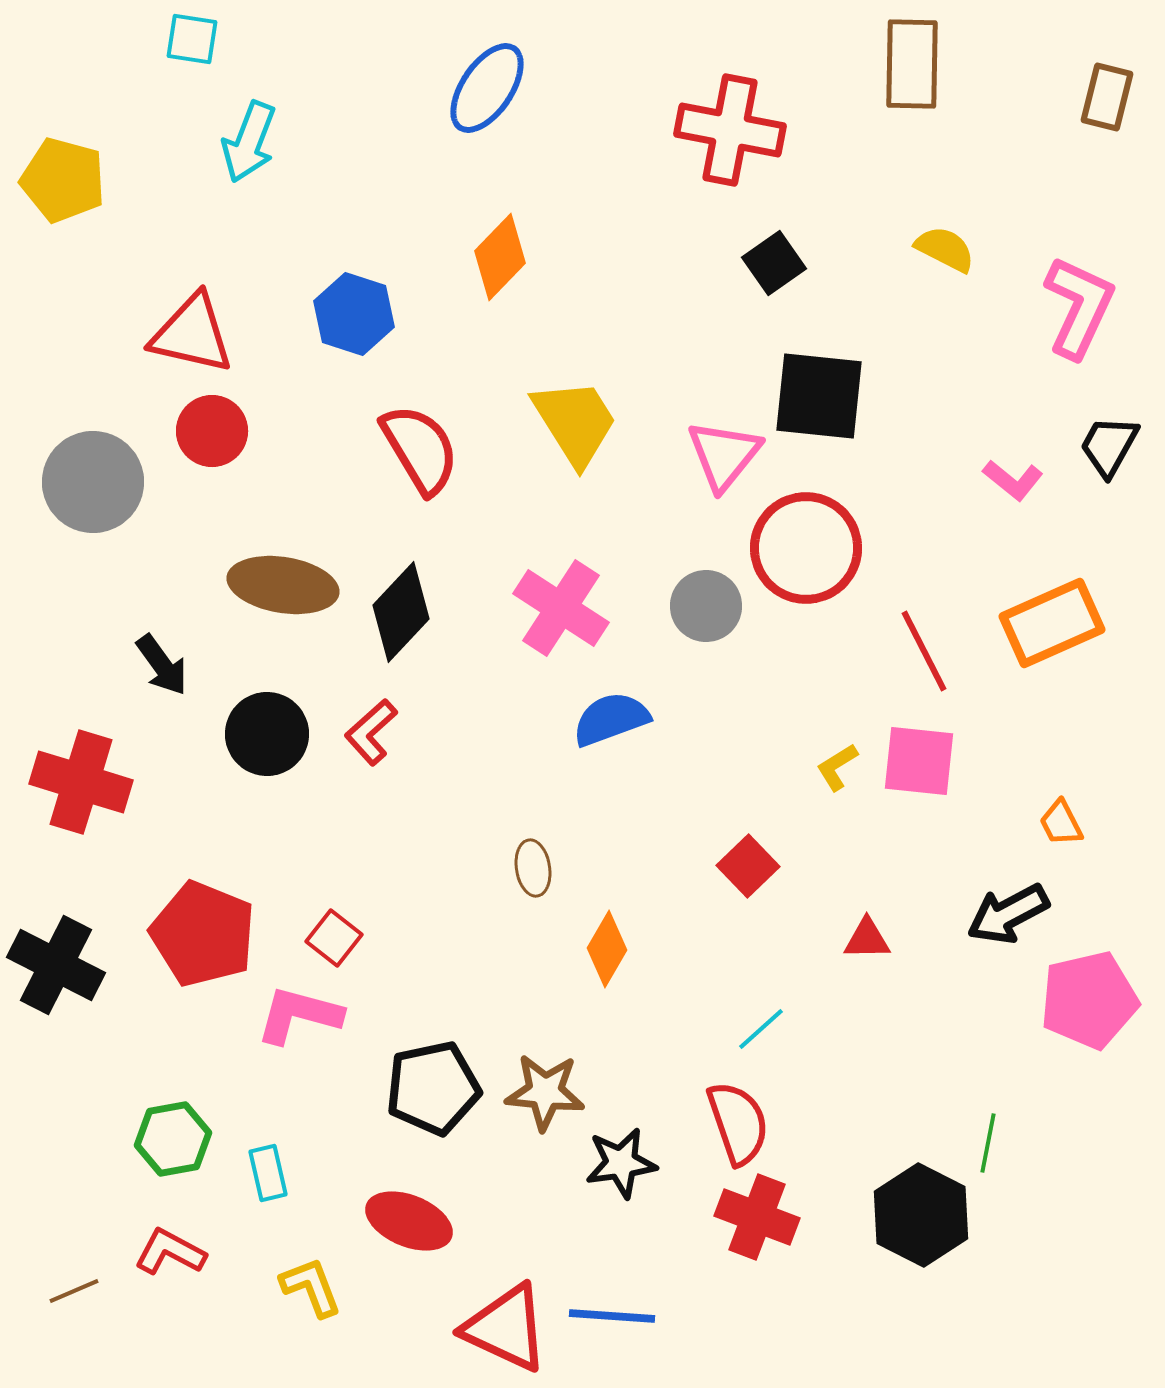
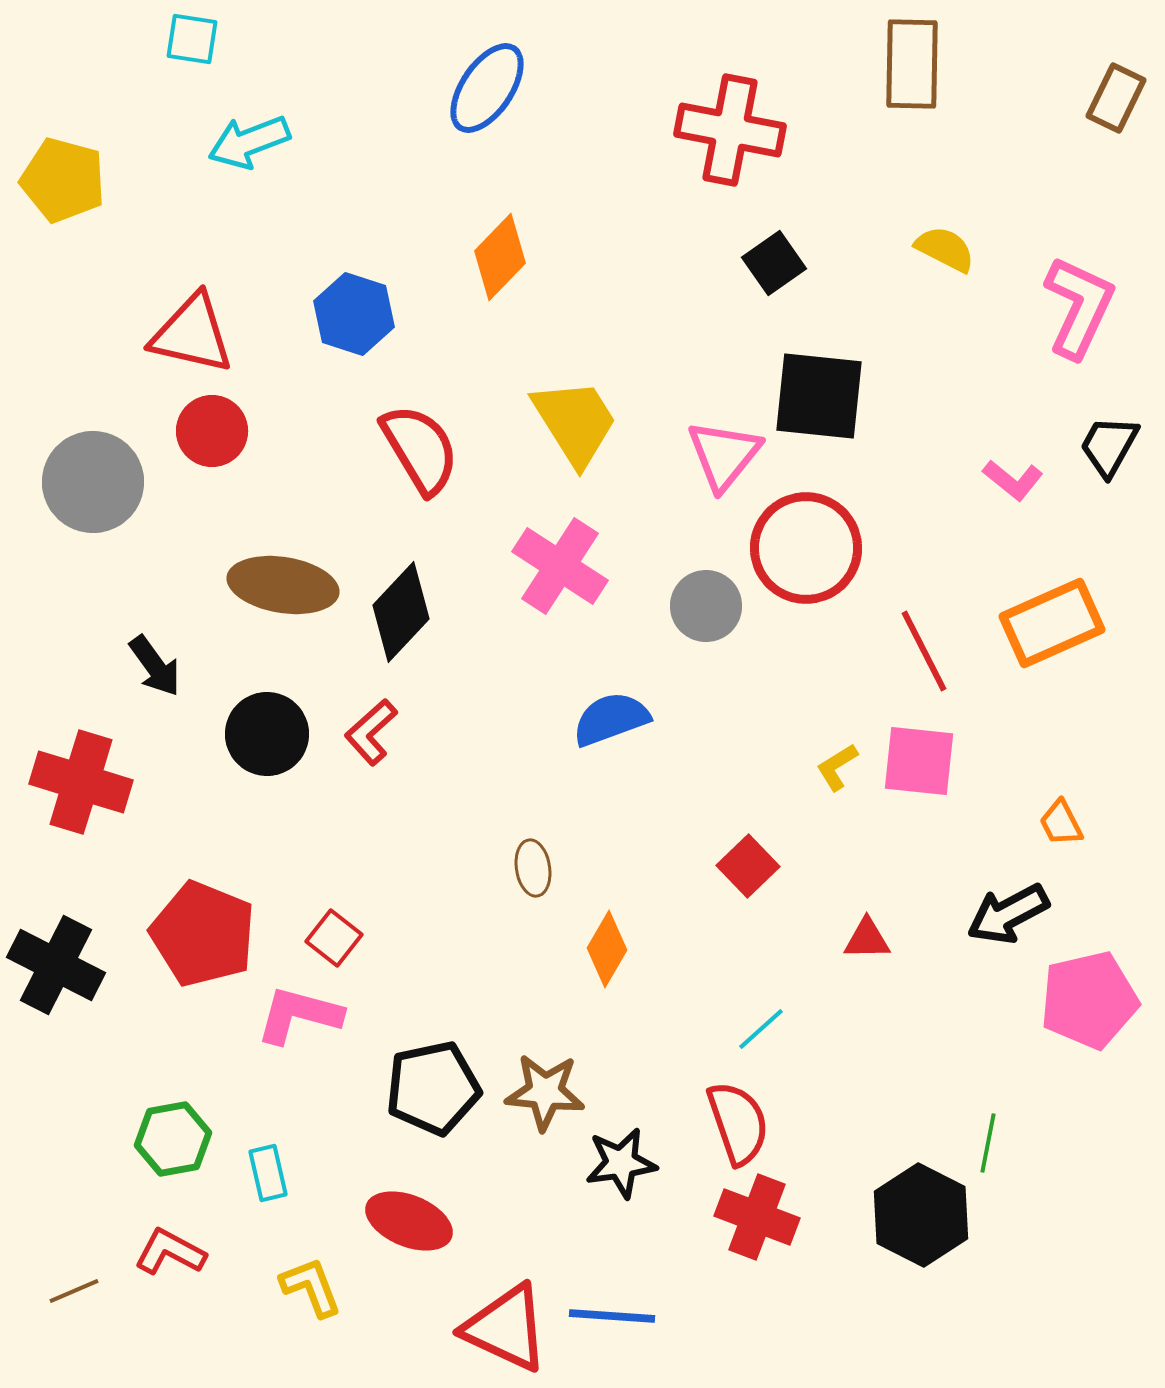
brown rectangle at (1107, 97): moved 9 px right, 1 px down; rotated 12 degrees clockwise
cyan arrow at (249, 142): rotated 48 degrees clockwise
pink cross at (561, 608): moved 1 px left, 42 px up
black arrow at (162, 665): moved 7 px left, 1 px down
